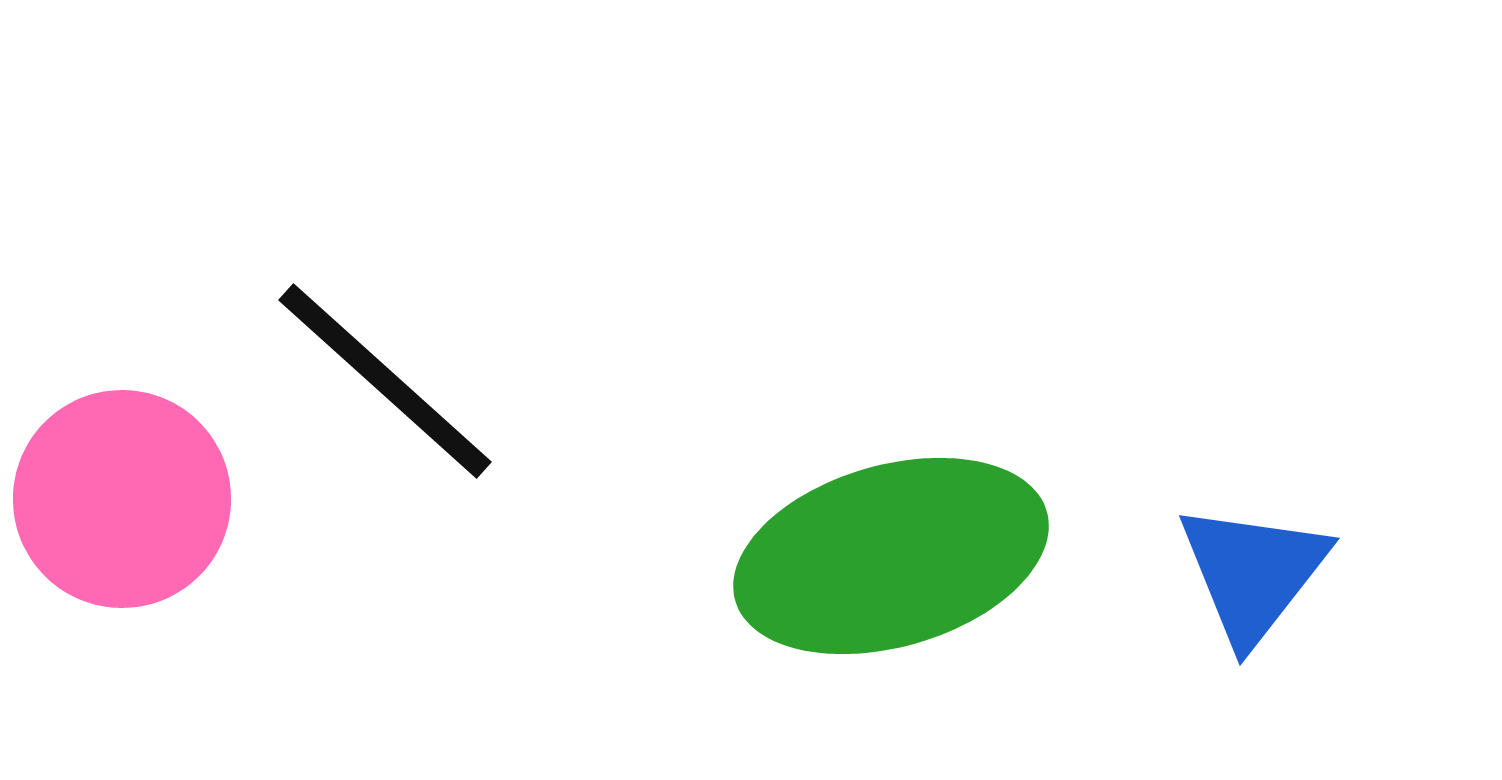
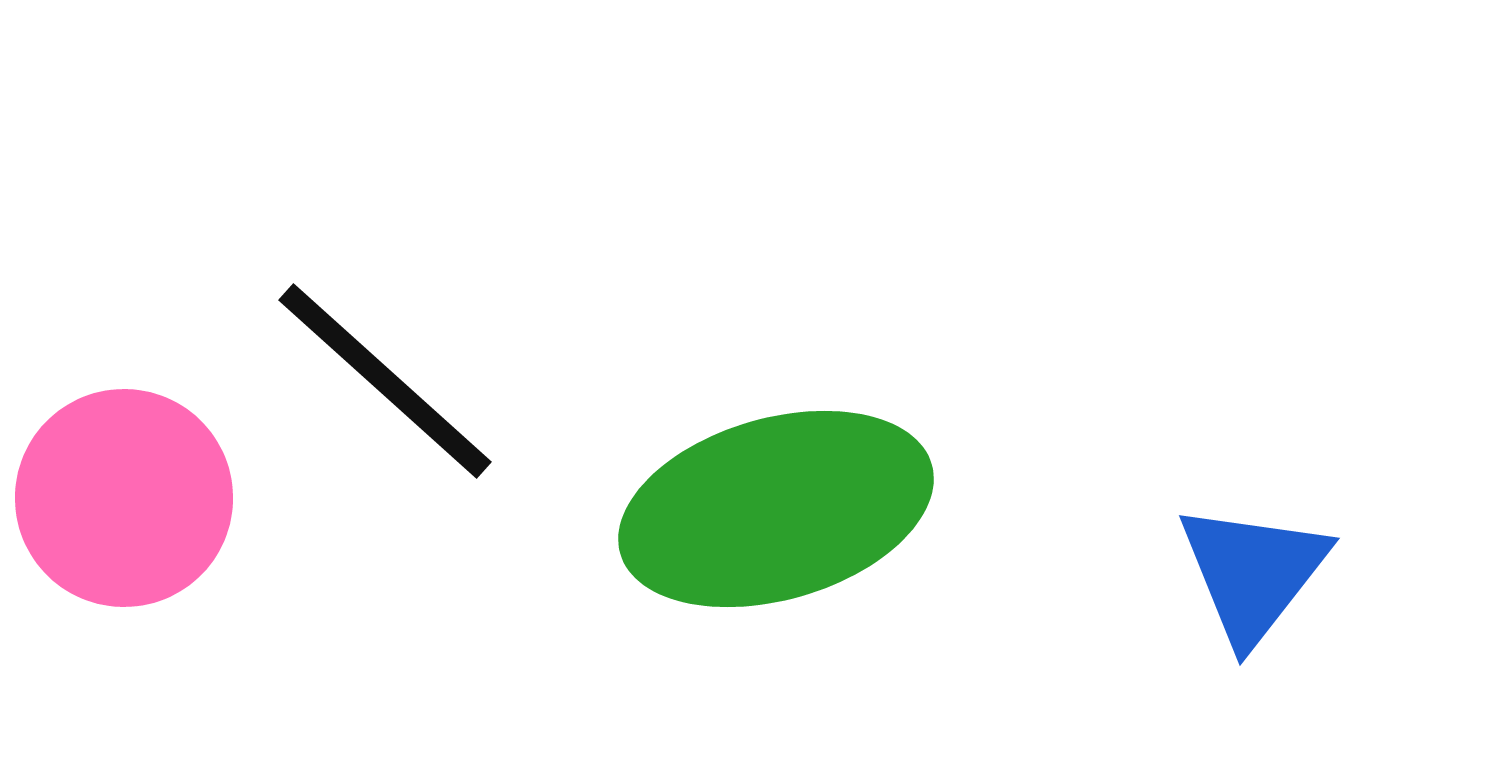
pink circle: moved 2 px right, 1 px up
green ellipse: moved 115 px left, 47 px up
